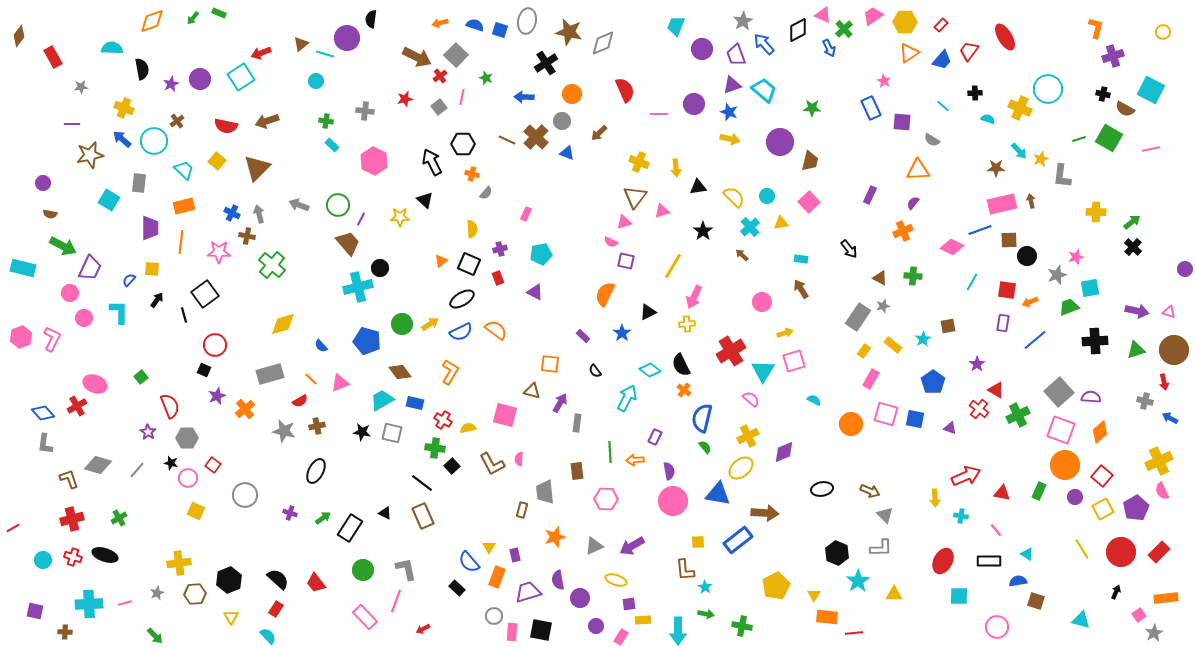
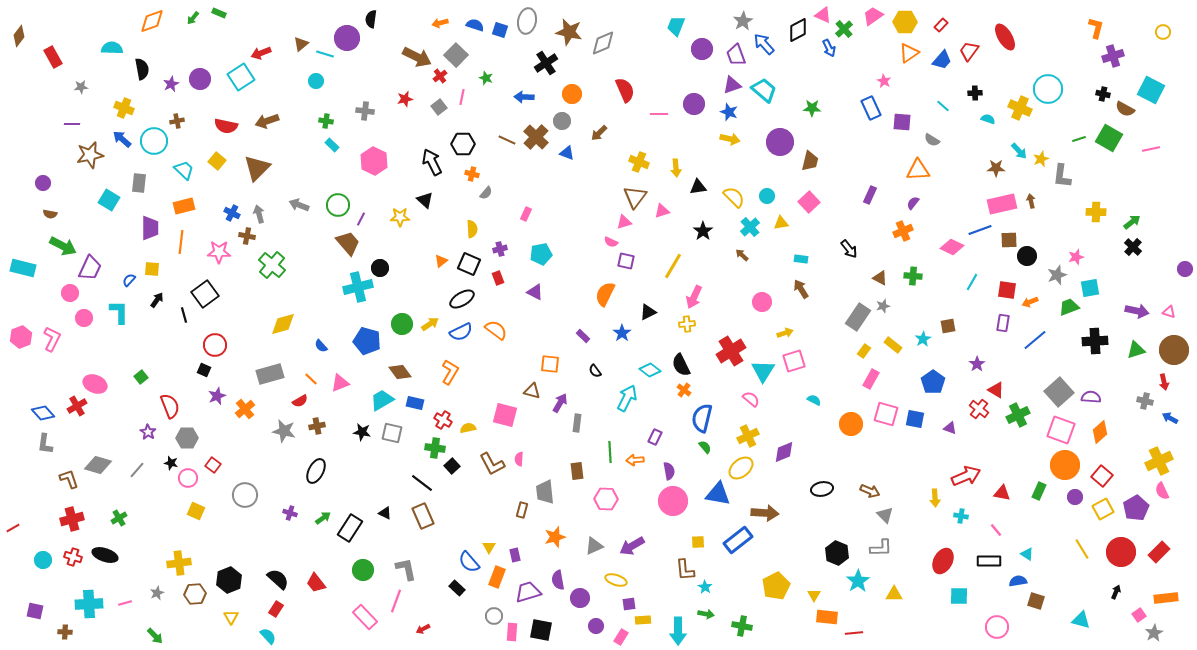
brown cross at (177, 121): rotated 24 degrees clockwise
